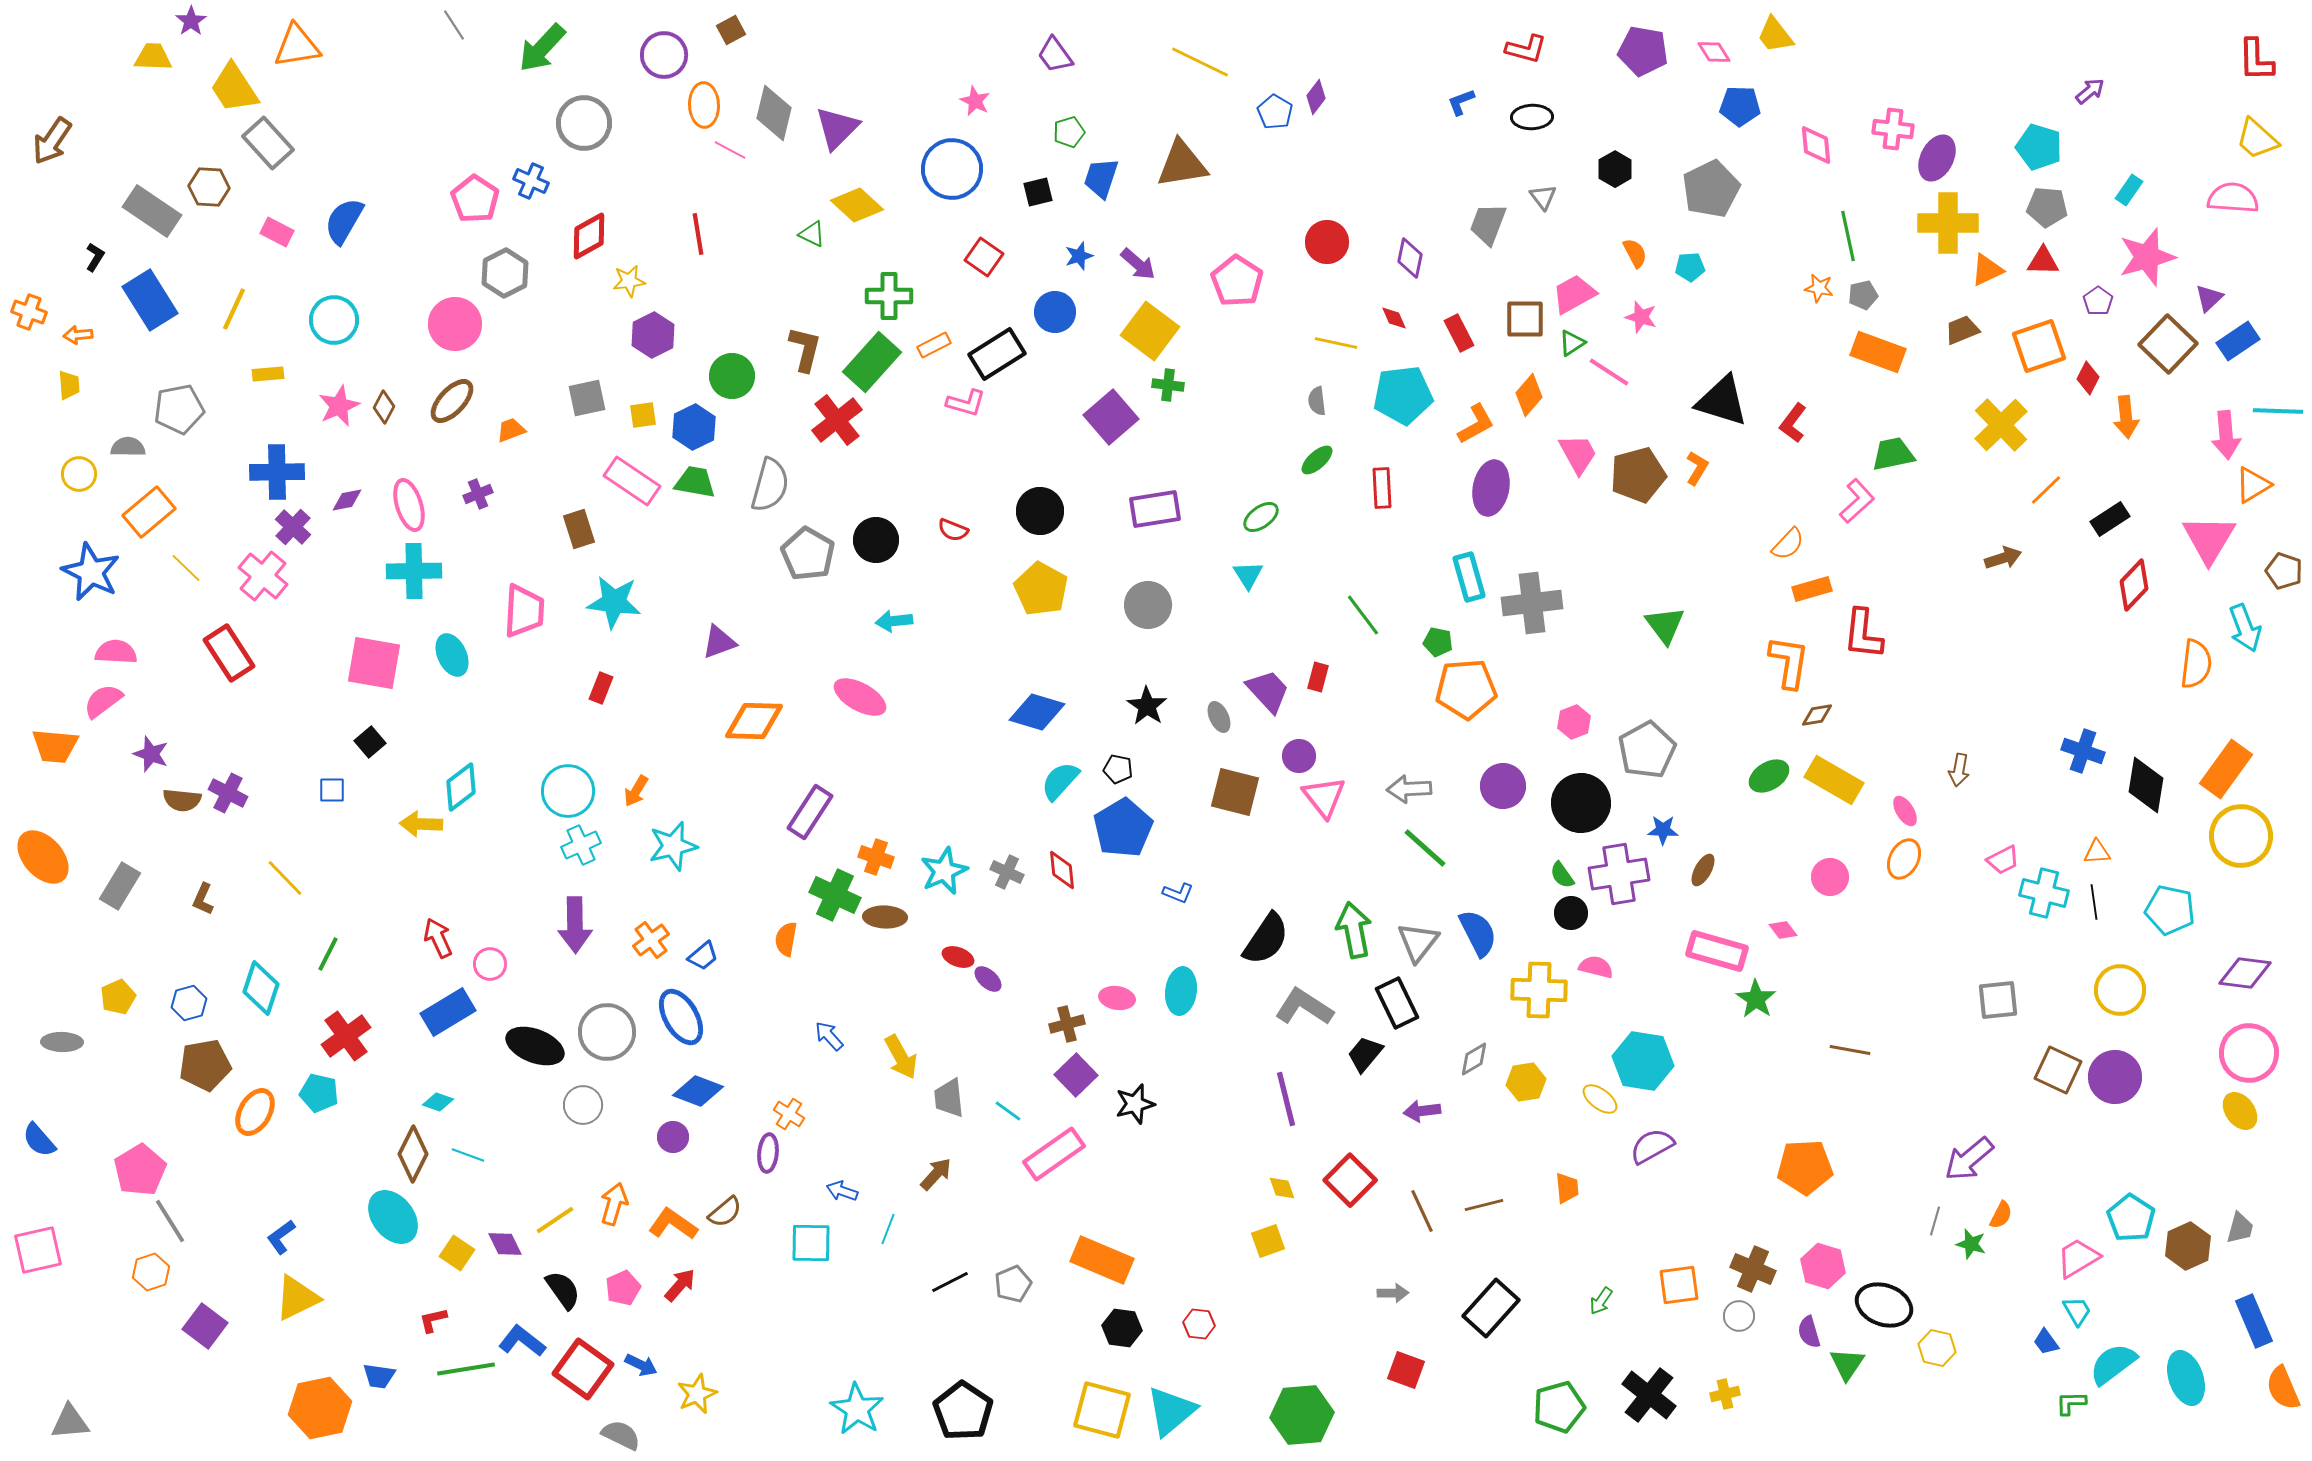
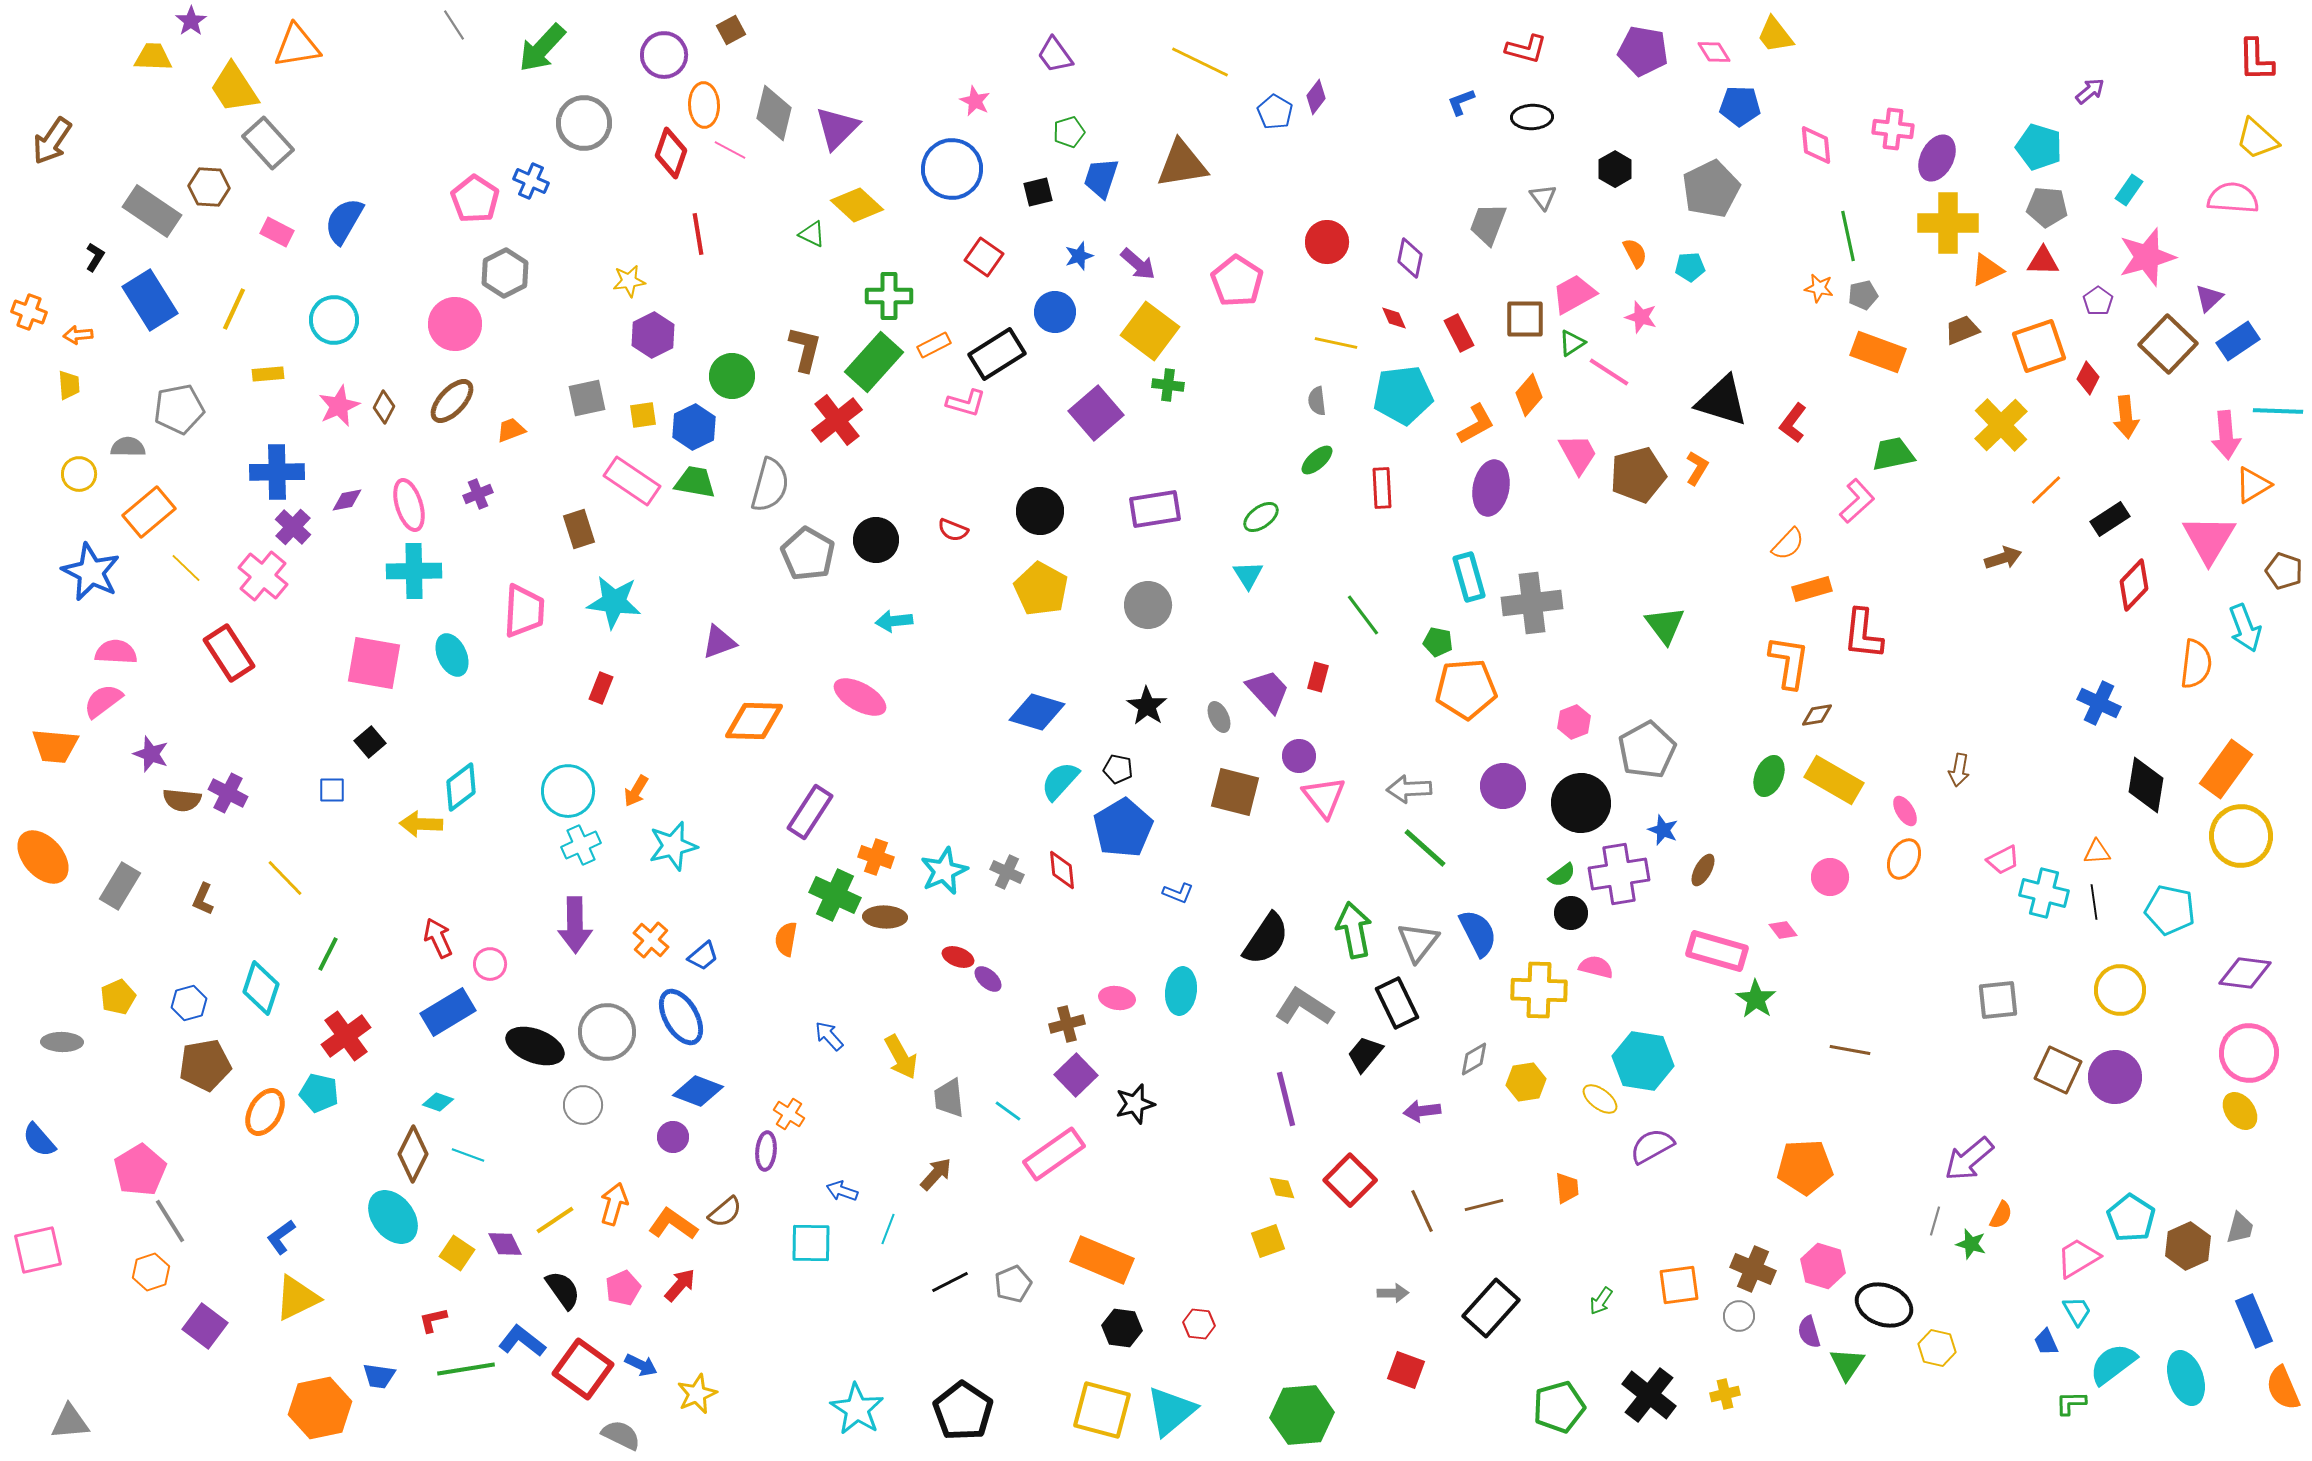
red diamond at (589, 236): moved 82 px right, 83 px up; rotated 42 degrees counterclockwise
green rectangle at (872, 362): moved 2 px right
purple square at (1111, 417): moved 15 px left, 4 px up
blue cross at (2083, 751): moved 16 px right, 48 px up; rotated 6 degrees clockwise
green ellipse at (1769, 776): rotated 36 degrees counterclockwise
blue star at (1663, 830): rotated 20 degrees clockwise
green semicircle at (1562, 875): rotated 92 degrees counterclockwise
orange cross at (651, 940): rotated 12 degrees counterclockwise
orange ellipse at (255, 1112): moved 10 px right
purple ellipse at (768, 1153): moved 2 px left, 2 px up
blue trapezoid at (2046, 1342): rotated 12 degrees clockwise
